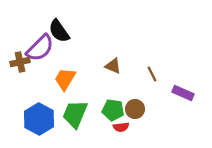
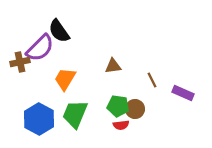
brown triangle: rotated 30 degrees counterclockwise
brown line: moved 6 px down
green pentagon: moved 5 px right, 4 px up
red semicircle: moved 2 px up
